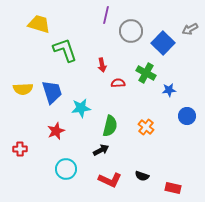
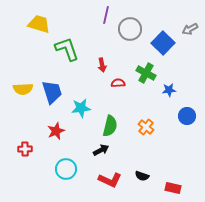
gray circle: moved 1 px left, 2 px up
green L-shape: moved 2 px right, 1 px up
red cross: moved 5 px right
